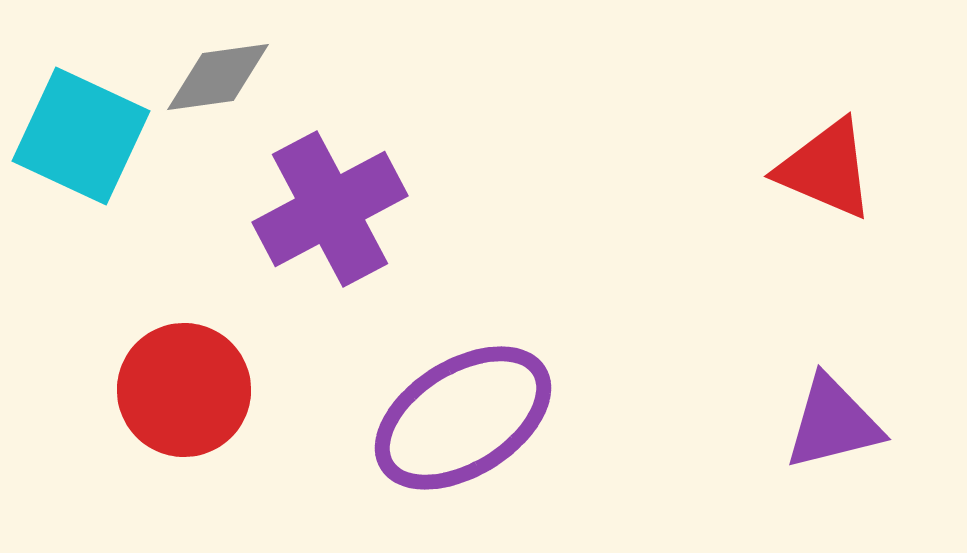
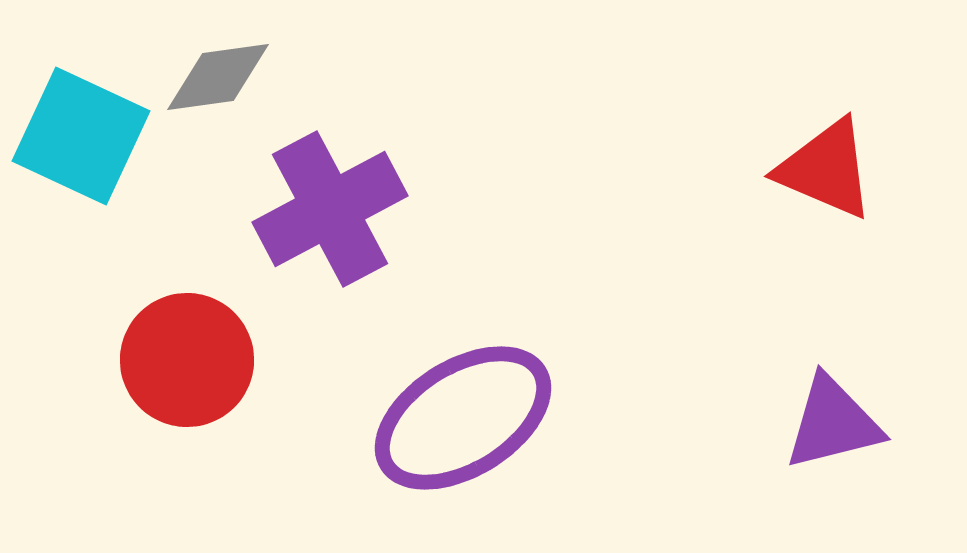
red circle: moved 3 px right, 30 px up
